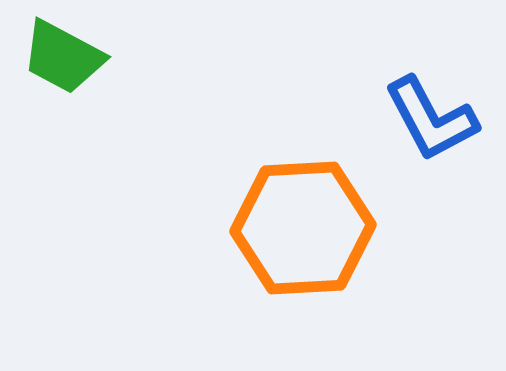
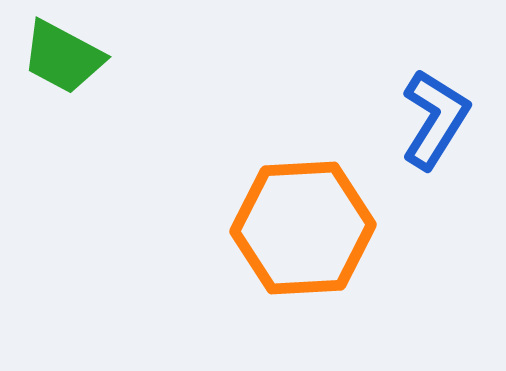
blue L-shape: moved 4 px right; rotated 120 degrees counterclockwise
